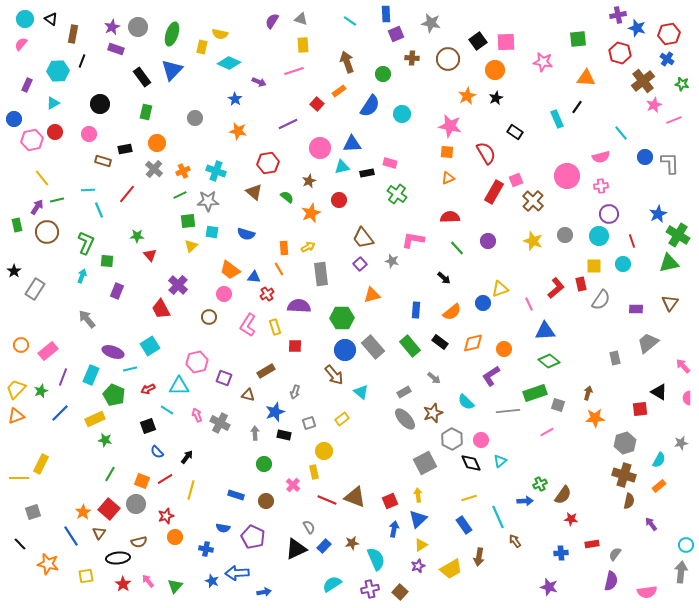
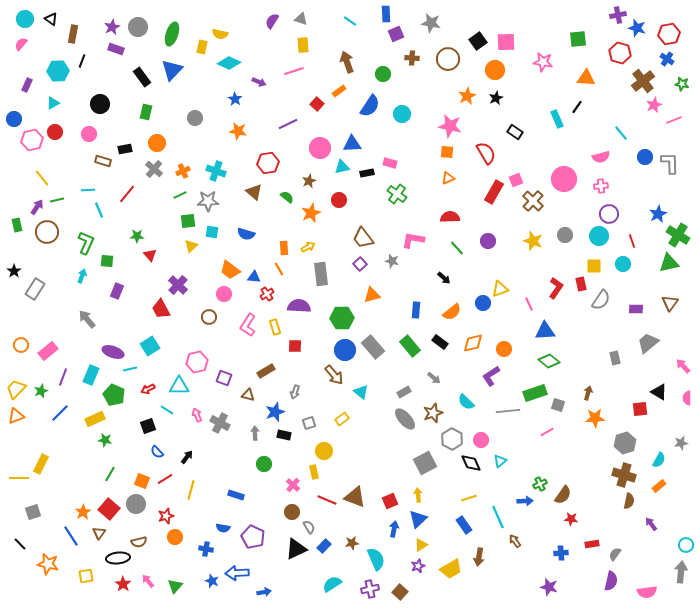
pink circle at (567, 176): moved 3 px left, 3 px down
red L-shape at (556, 288): rotated 15 degrees counterclockwise
brown circle at (266, 501): moved 26 px right, 11 px down
